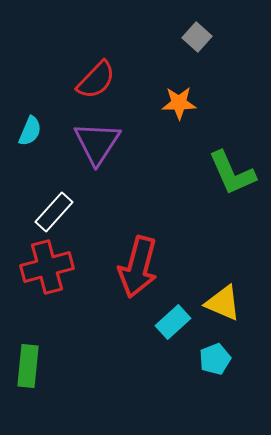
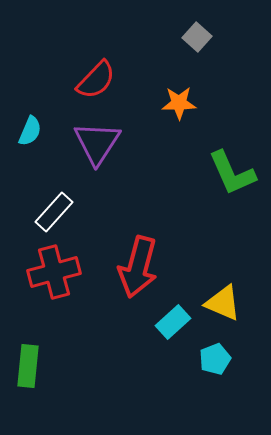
red cross: moved 7 px right, 5 px down
